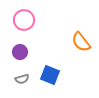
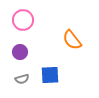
pink circle: moved 1 px left
orange semicircle: moved 9 px left, 2 px up
blue square: rotated 24 degrees counterclockwise
